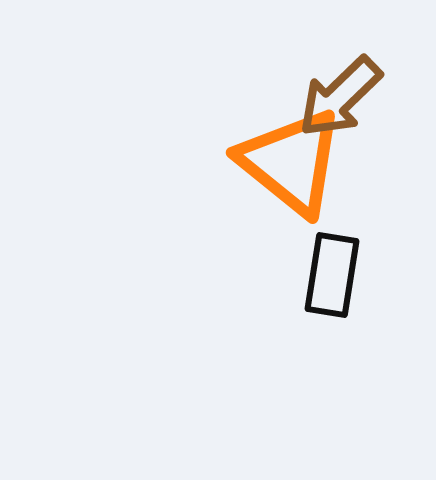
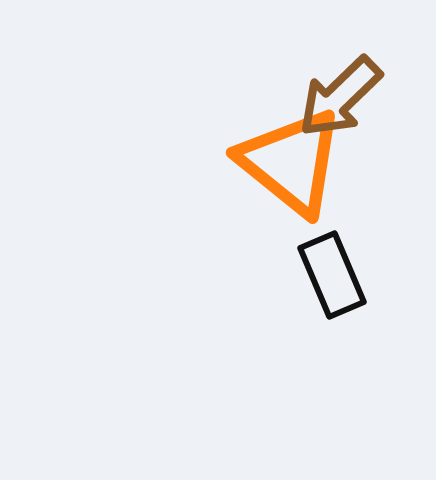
black rectangle: rotated 32 degrees counterclockwise
